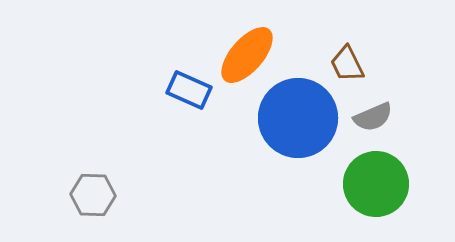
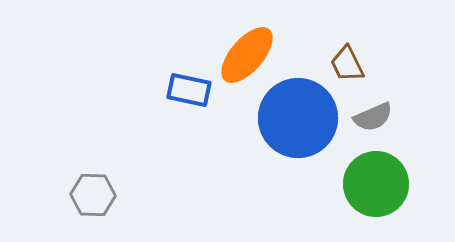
blue rectangle: rotated 12 degrees counterclockwise
